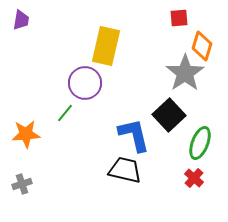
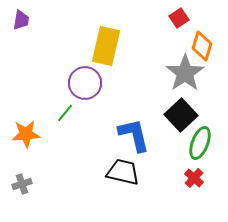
red square: rotated 30 degrees counterclockwise
black square: moved 12 px right
black trapezoid: moved 2 px left, 2 px down
